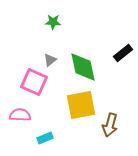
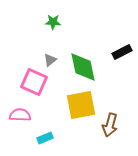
black rectangle: moved 1 px left, 1 px up; rotated 12 degrees clockwise
